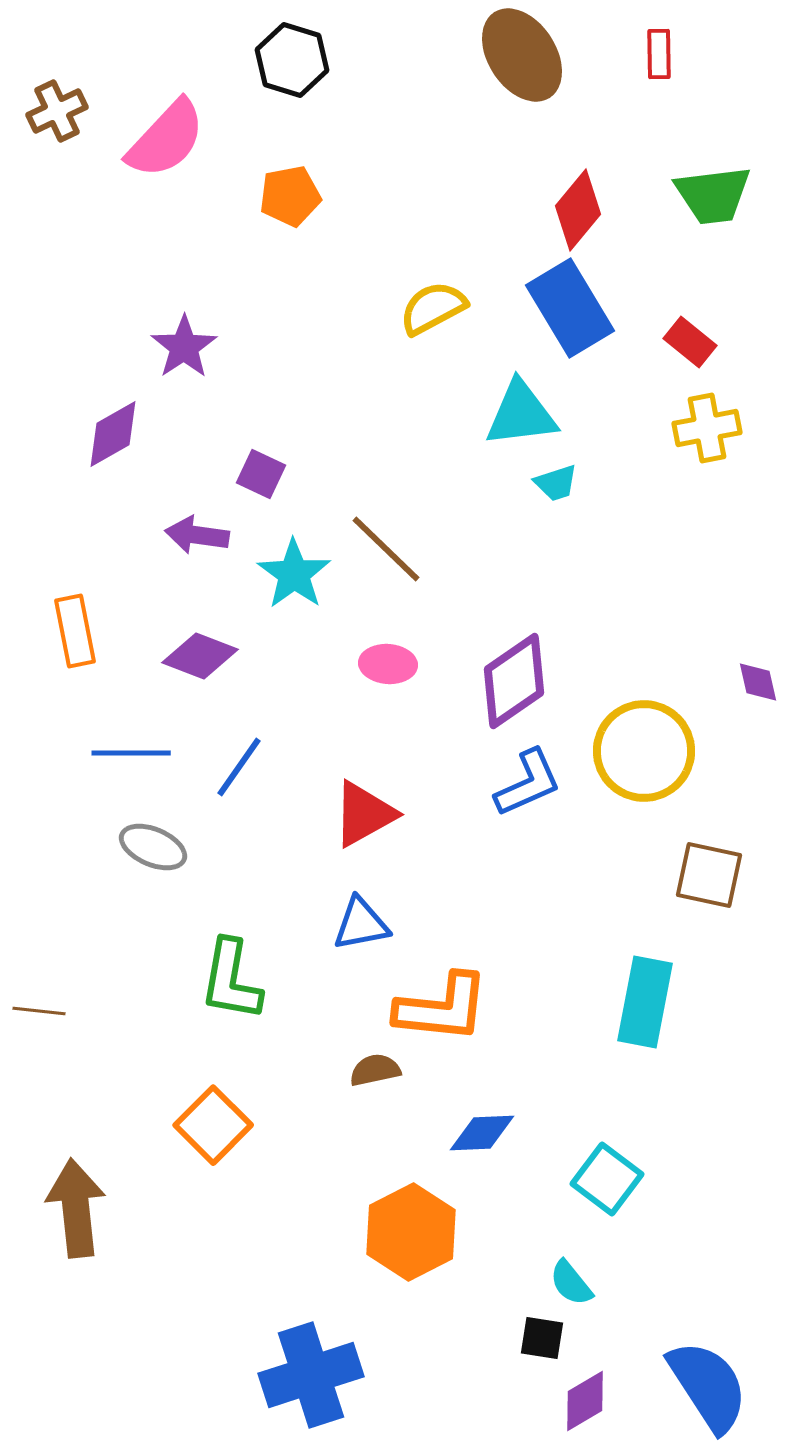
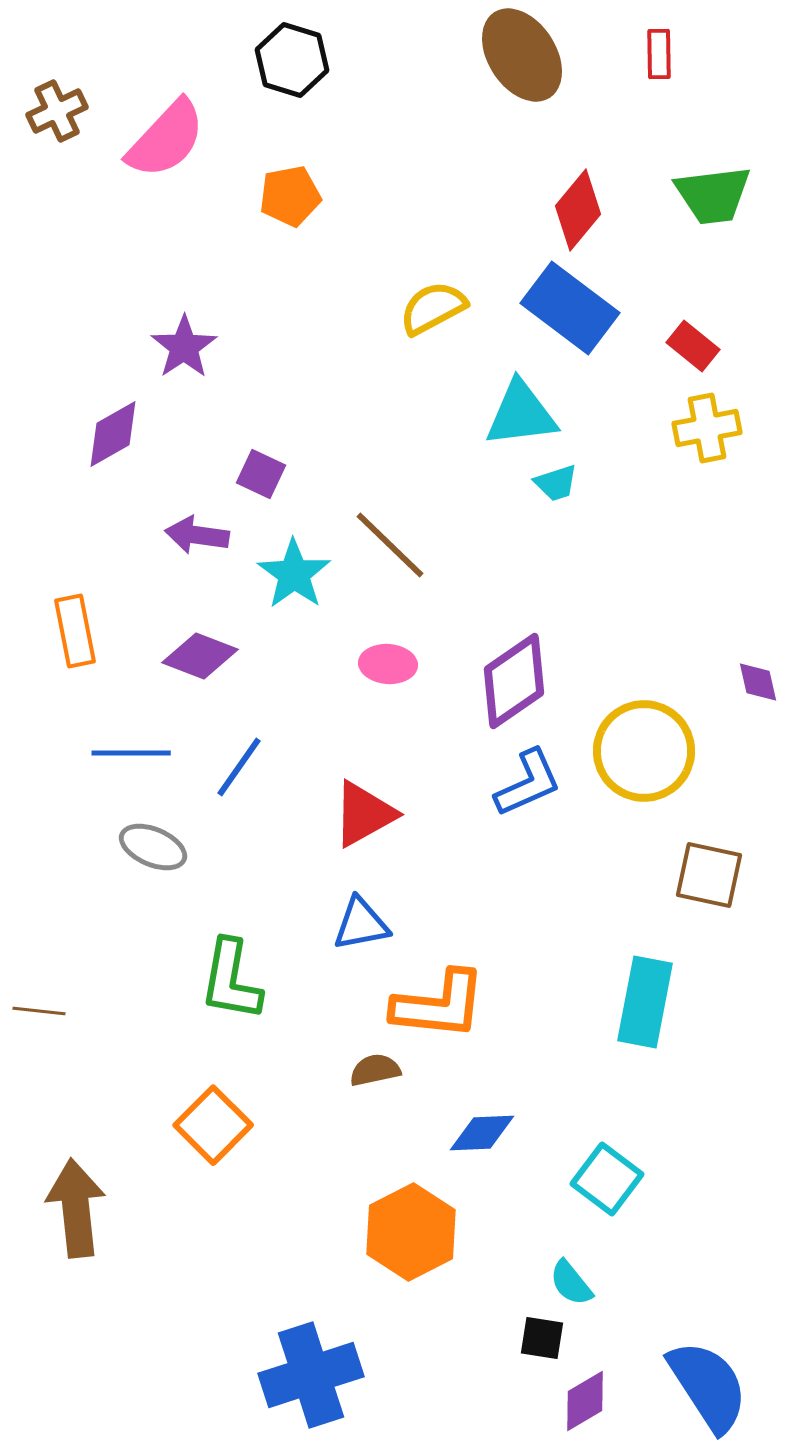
blue rectangle at (570, 308): rotated 22 degrees counterclockwise
red rectangle at (690, 342): moved 3 px right, 4 px down
brown line at (386, 549): moved 4 px right, 4 px up
orange L-shape at (442, 1008): moved 3 px left, 3 px up
